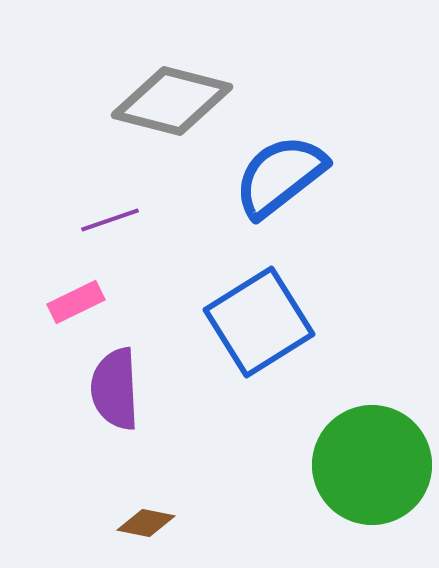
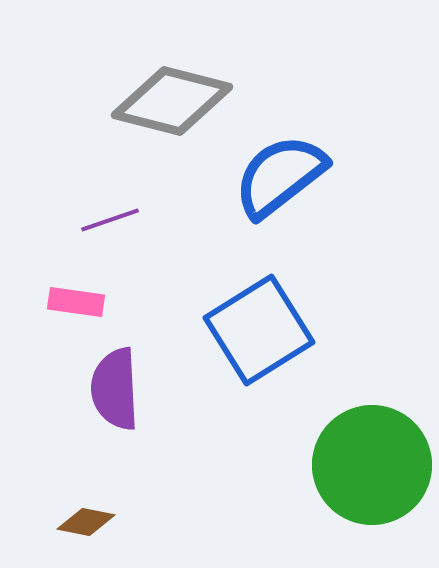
pink rectangle: rotated 34 degrees clockwise
blue square: moved 8 px down
brown diamond: moved 60 px left, 1 px up
